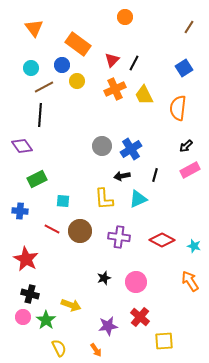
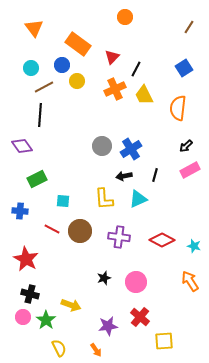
red triangle at (112, 60): moved 3 px up
black line at (134, 63): moved 2 px right, 6 px down
black arrow at (122, 176): moved 2 px right
